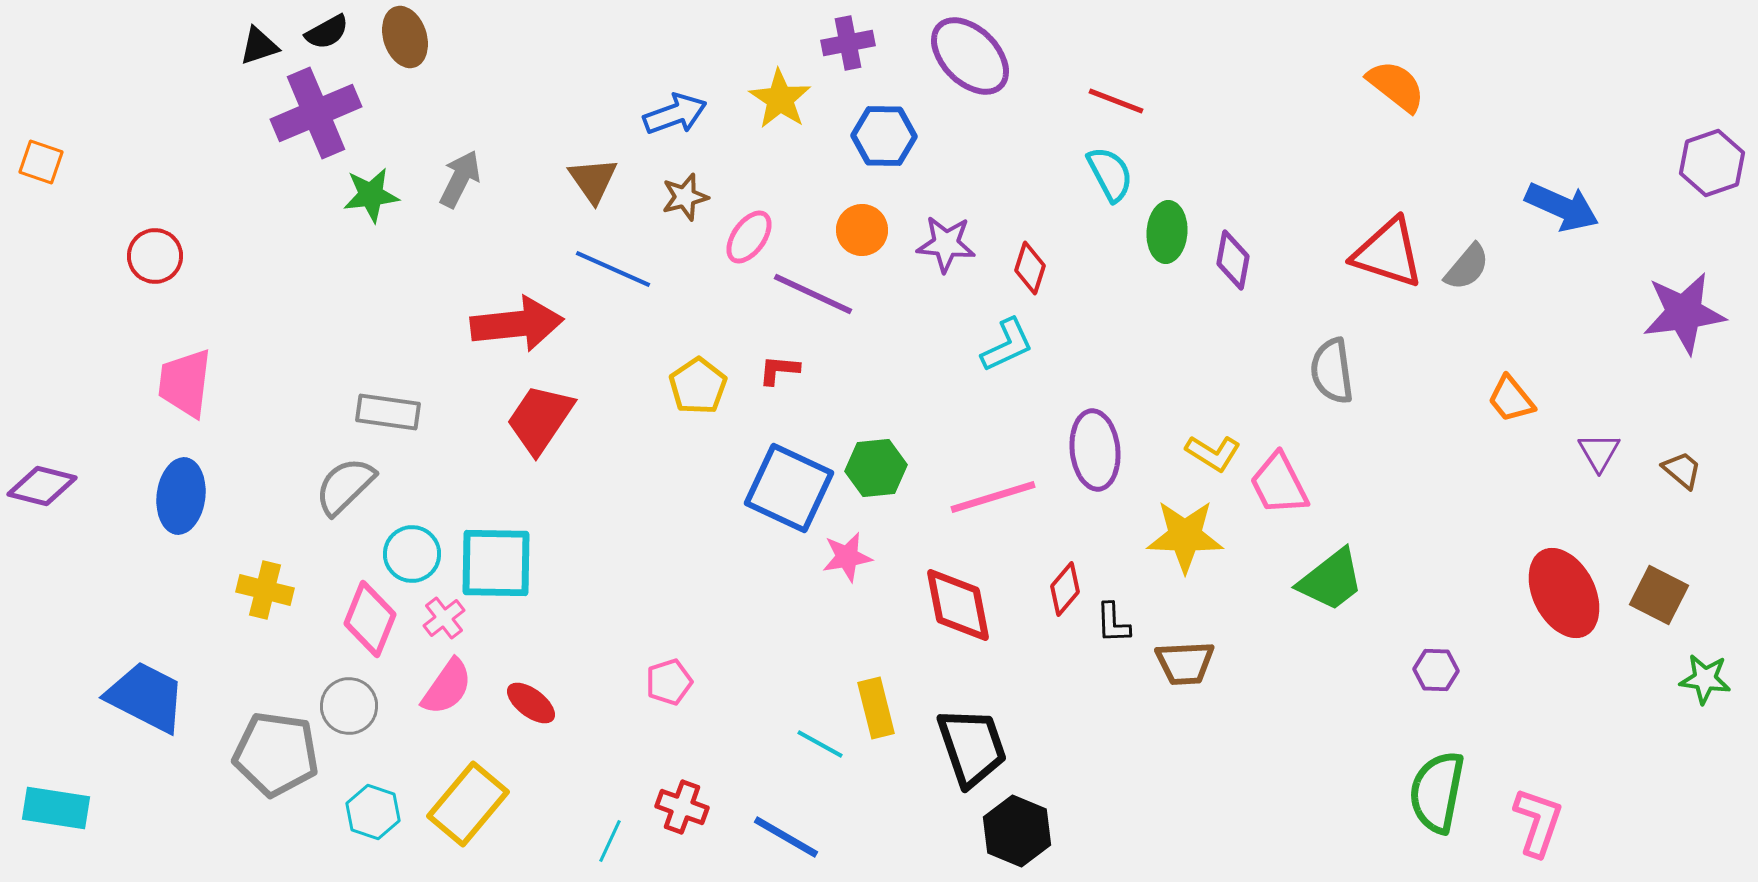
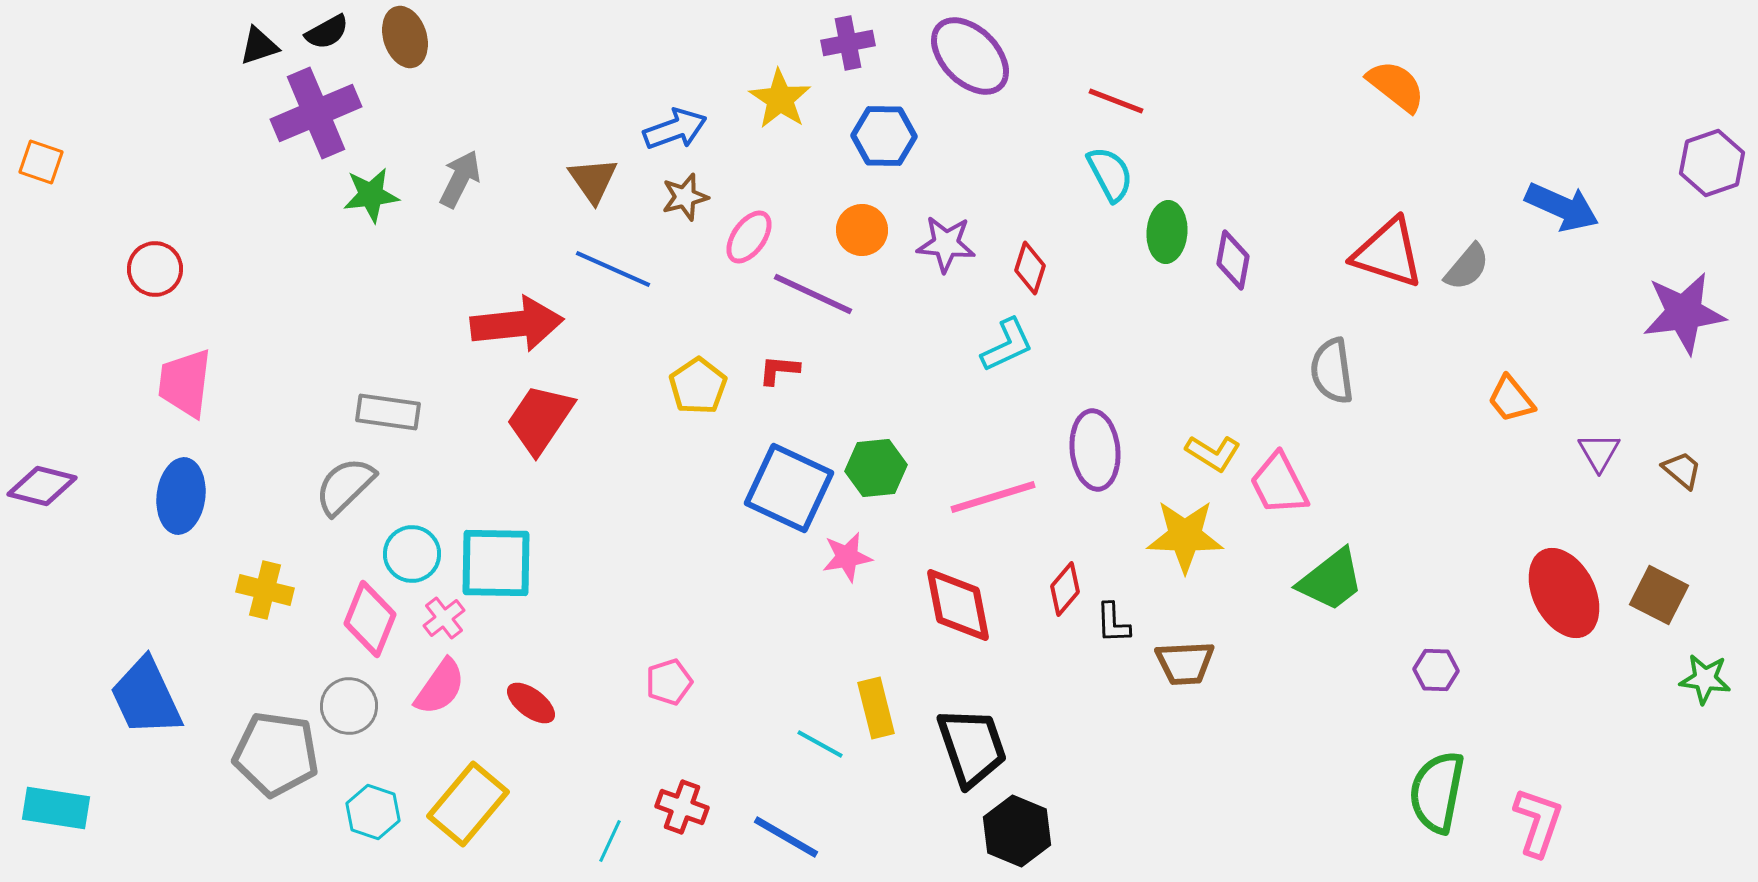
blue arrow at (675, 114): moved 15 px down
red circle at (155, 256): moved 13 px down
pink semicircle at (447, 687): moved 7 px left
blue trapezoid at (146, 697): rotated 142 degrees counterclockwise
